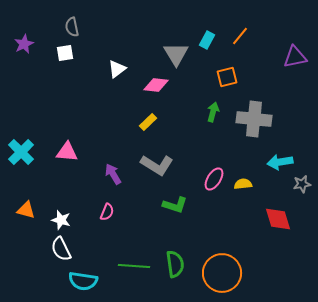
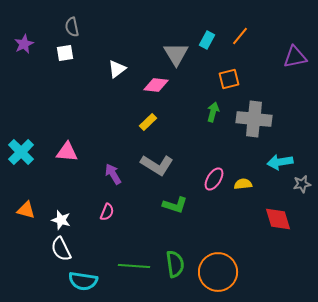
orange square: moved 2 px right, 2 px down
orange circle: moved 4 px left, 1 px up
